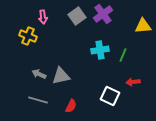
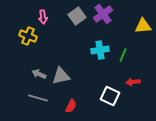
gray line: moved 2 px up
